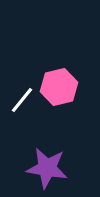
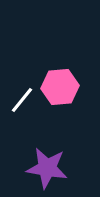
pink hexagon: moved 1 px right; rotated 9 degrees clockwise
